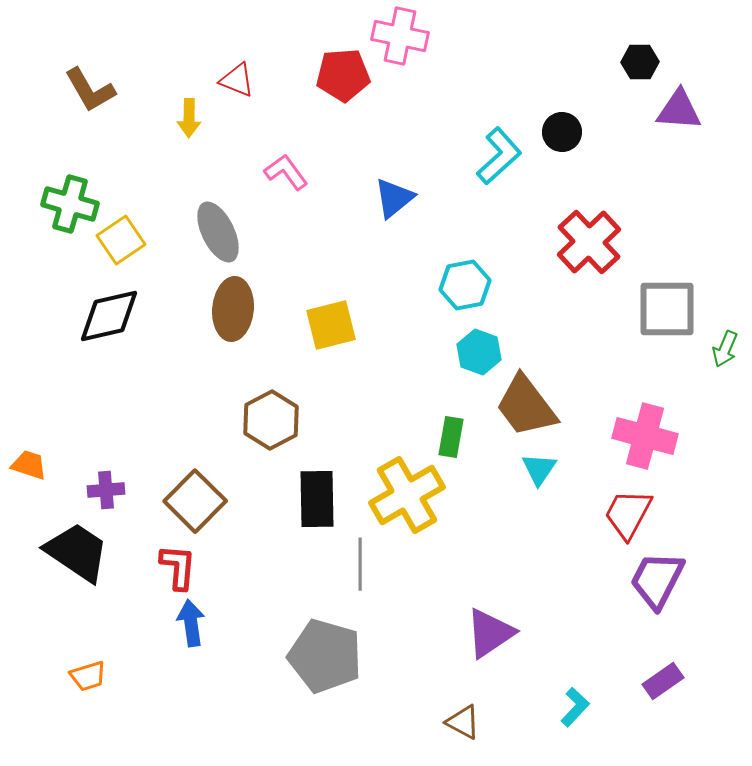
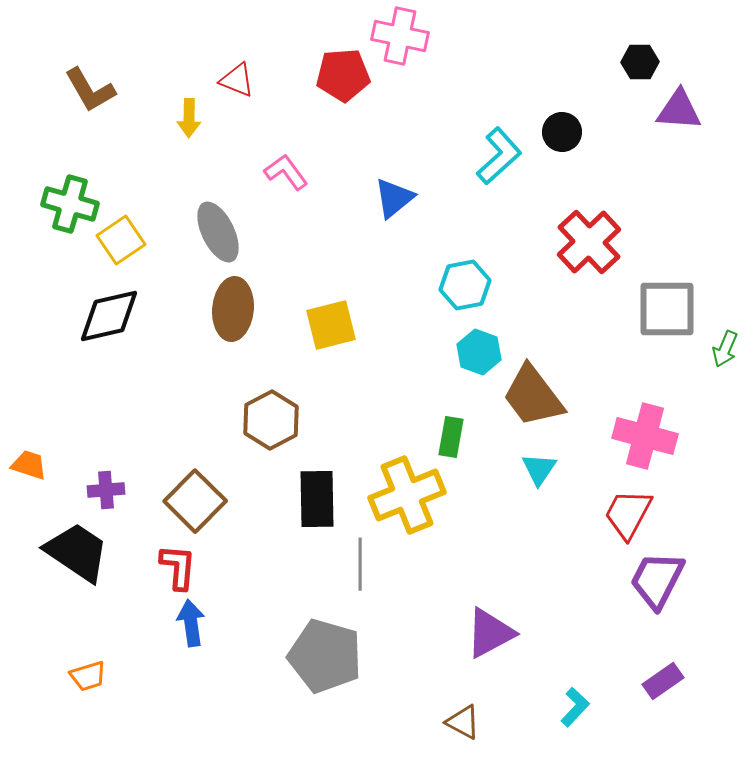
brown trapezoid at (526, 406): moved 7 px right, 10 px up
yellow cross at (407, 495): rotated 8 degrees clockwise
purple triangle at (490, 633): rotated 6 degrees clockwise
